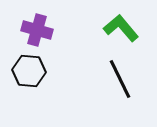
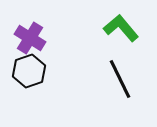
purple cross: moved 7 px left, 8 px down; rotated 16 degrees clockwise
black hexagon: rotated 24 degrees counterclockwise
